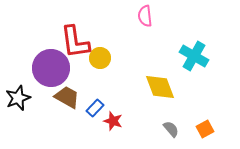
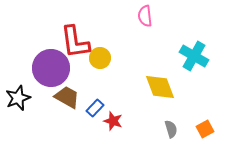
gray semicircle: rotated 24 degrees clockwise
